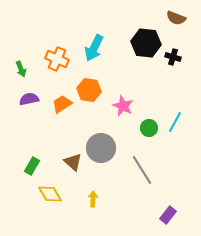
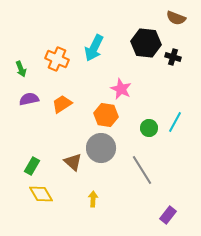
orange hexagon: moved 17 px right, 25 px down
pink star: moved 2 px left, 17 px up
yellow diamond: moved 9 px left
